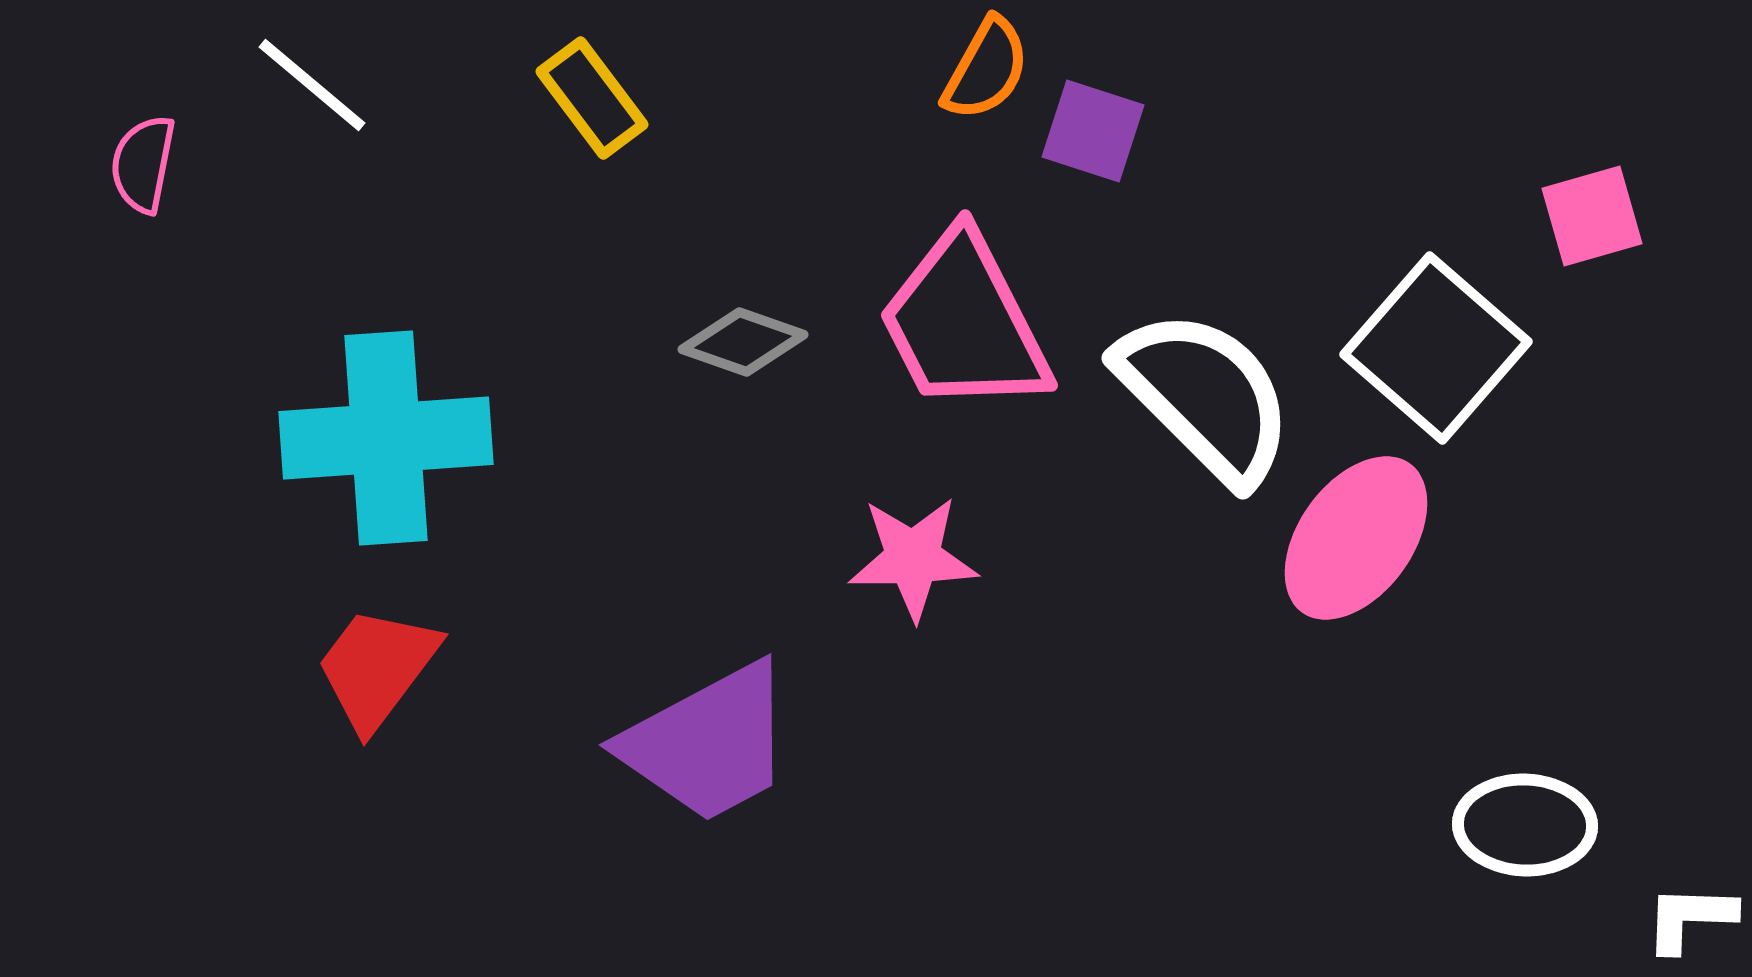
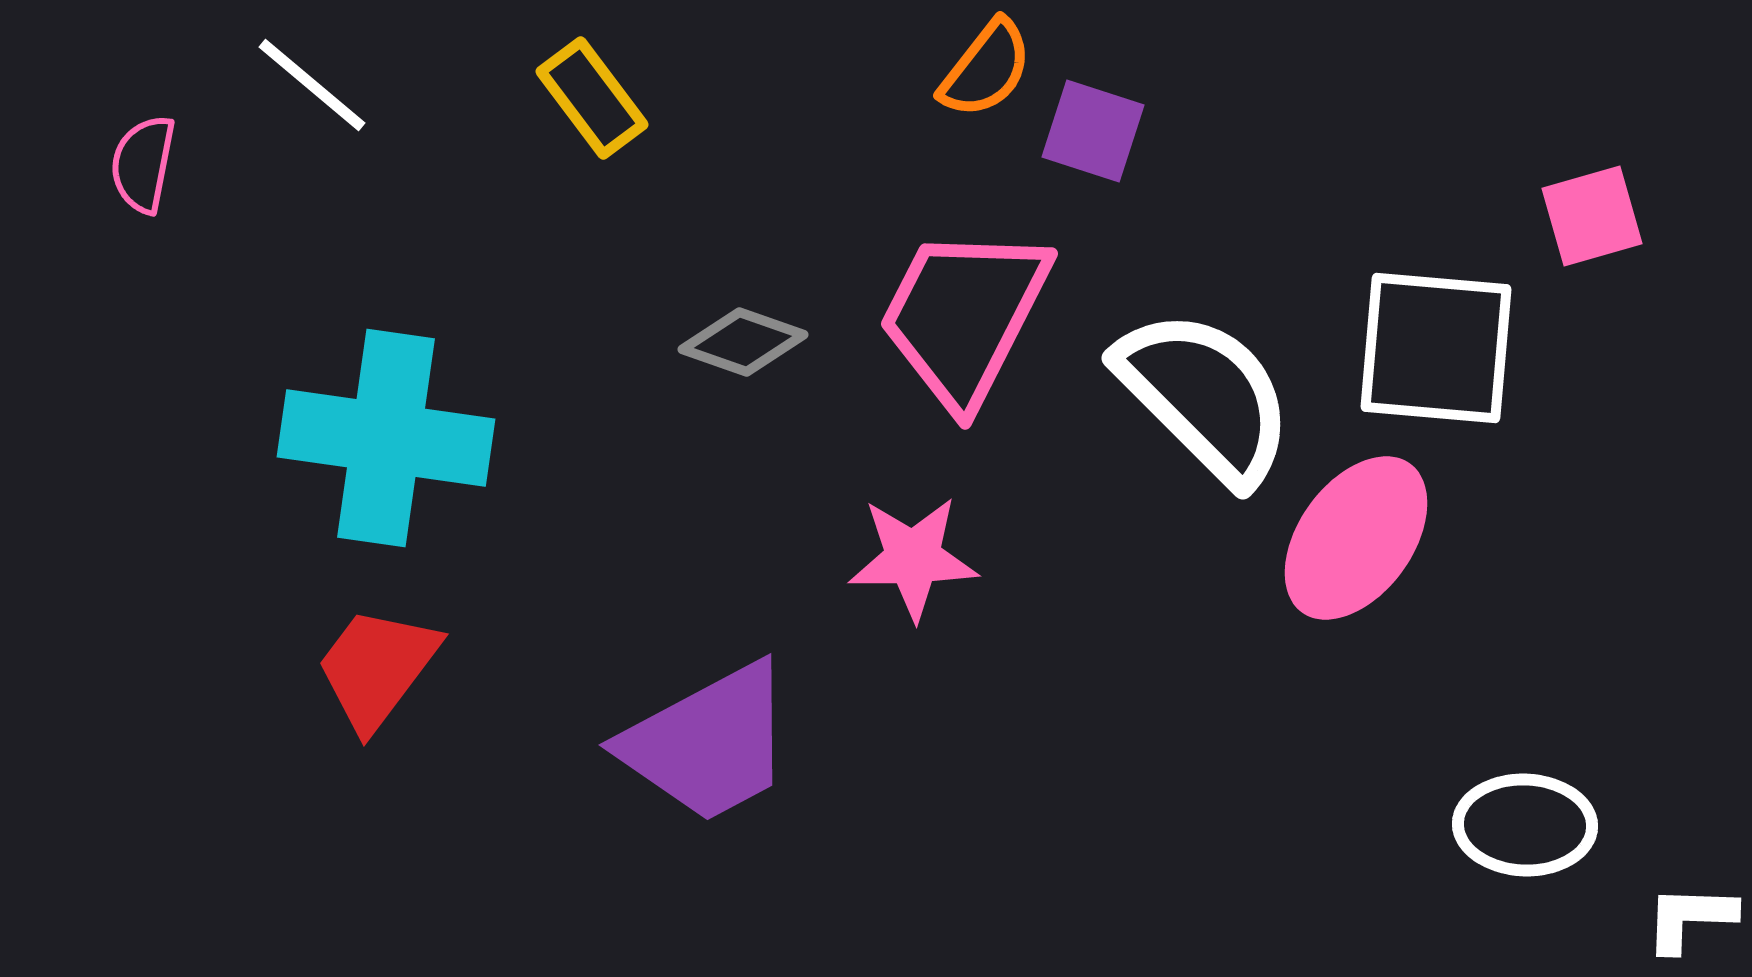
orange semicircle: rotated 9 degrees clockwise
pink trapezoid: moved 7 px up; rotated 54 degrees clockwise
white square: rotated 36 degrees counterclockwise
cyan cross: rotated 12 degrees clockwise
